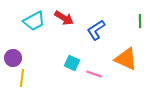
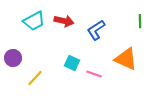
red arrow: moved 3 px down; rotated 18 degrees counterclockwise
yellow line: moved 13 px right; rotated 36 degrees clockwise
